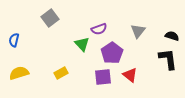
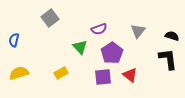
green triangle: moved 2 px left, 3 px down
